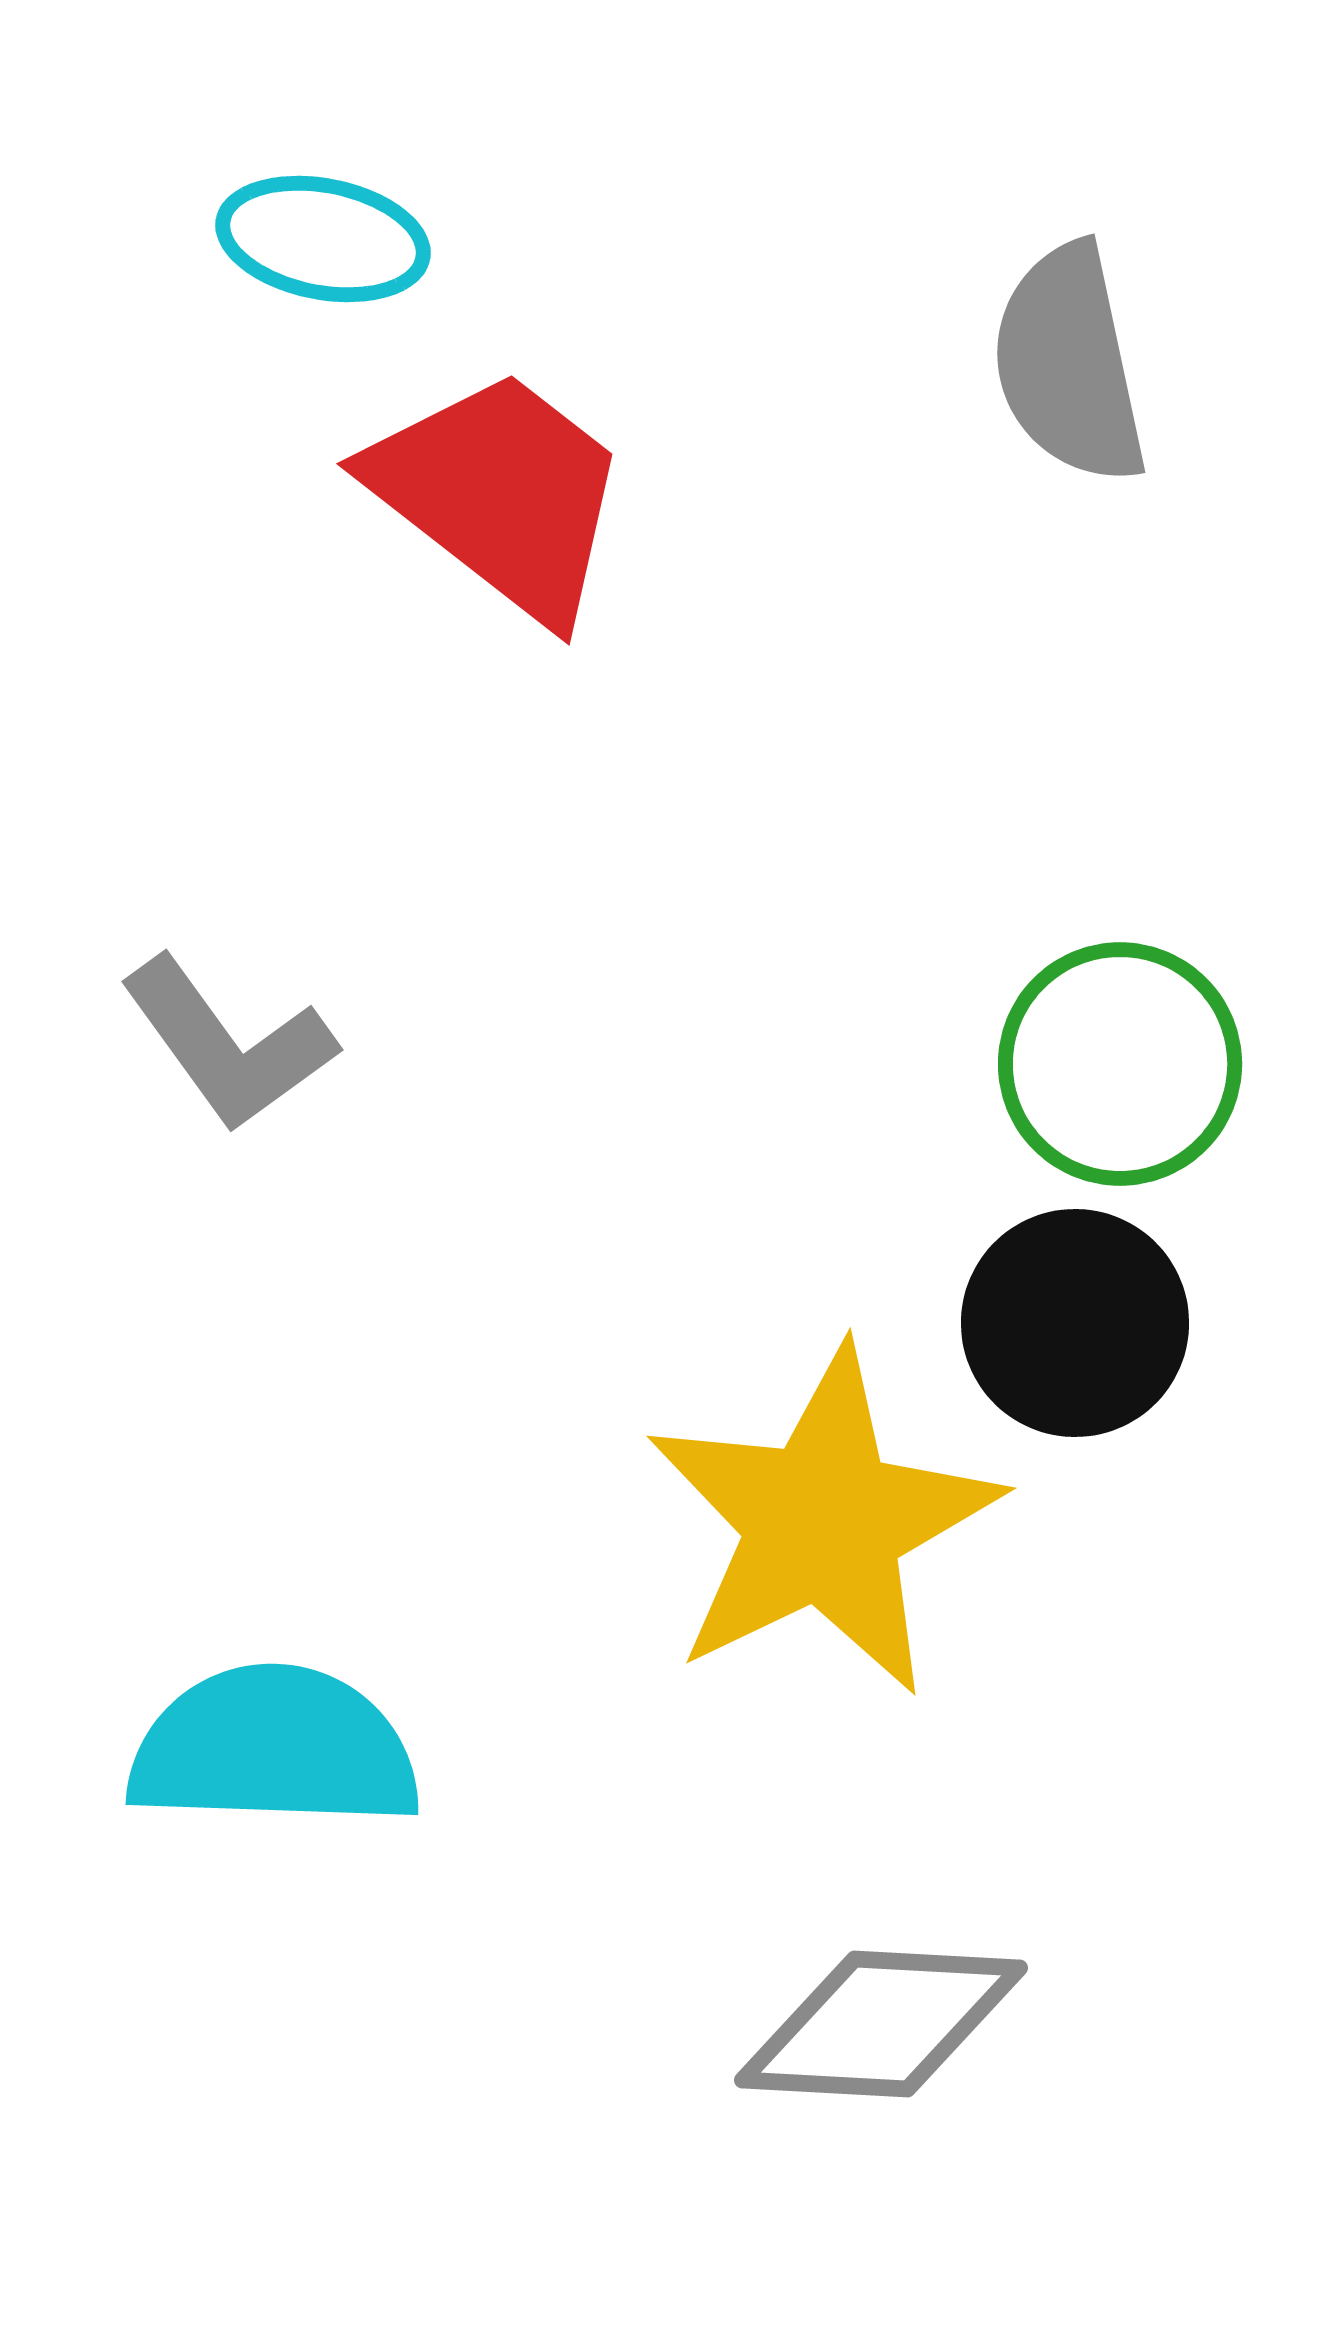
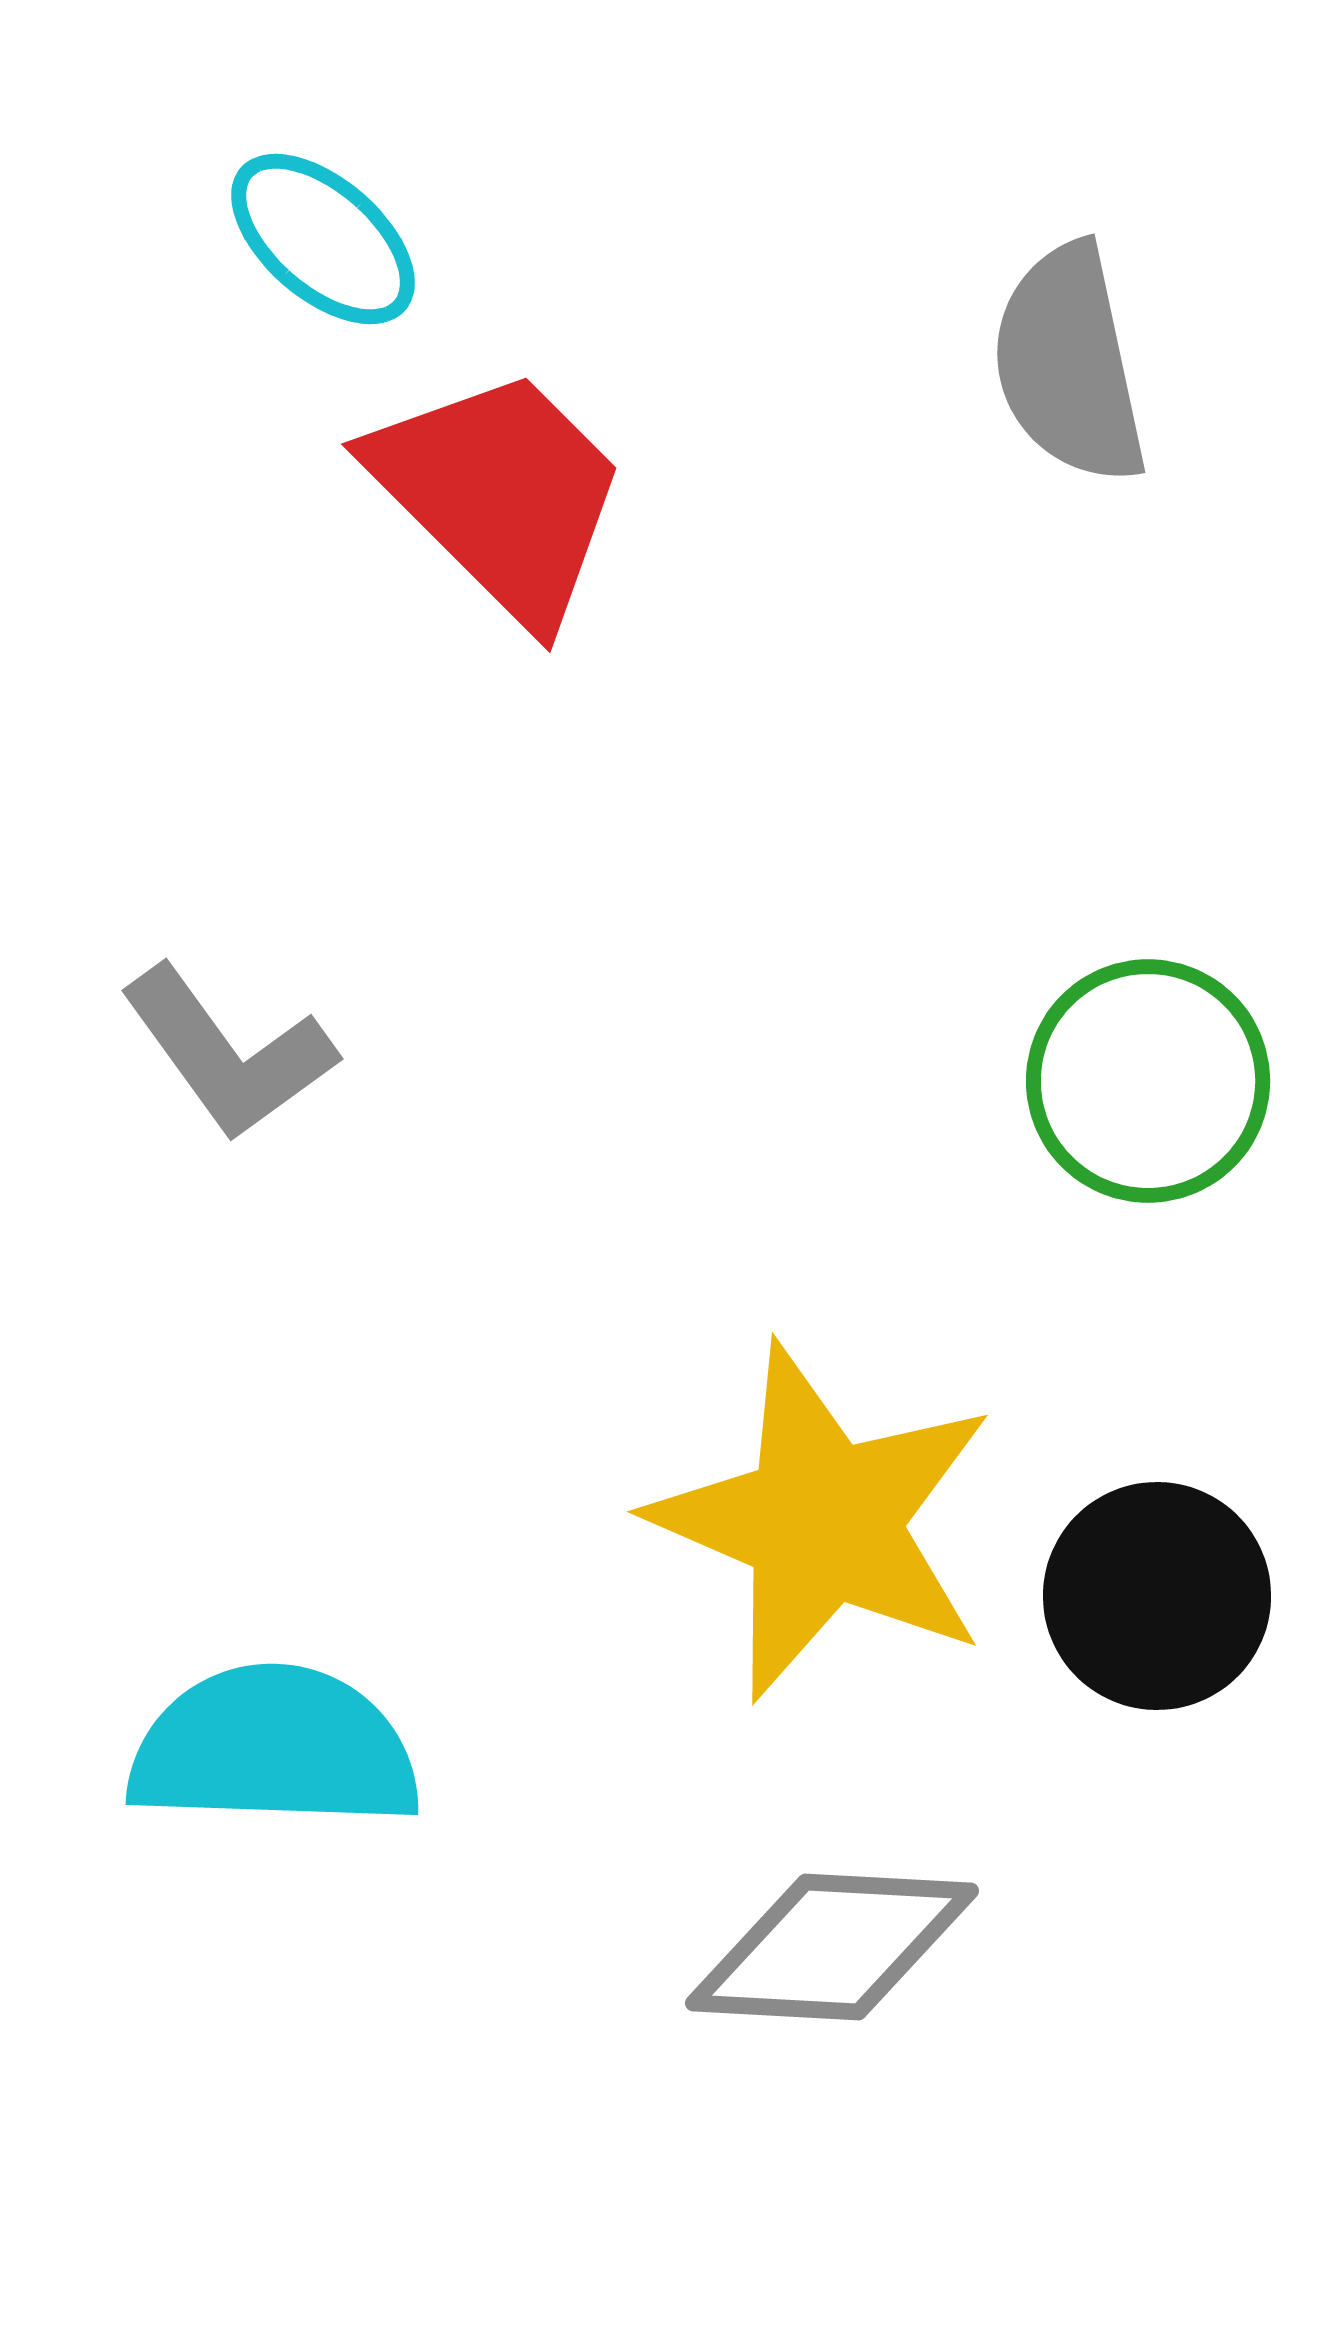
cyan ellipse: rotated 30 degrees clockwise
red trapezoid: rotated 7 degrees clockwise
gray L-shape: moved 9 px down
green circle: moved 28 px right, 17 px down
black circle: moved 82 px right, 273 px down
yellow star: rotated 23 degrees counterclockwise
gray diamond: moved 49 px left, 77 px up
